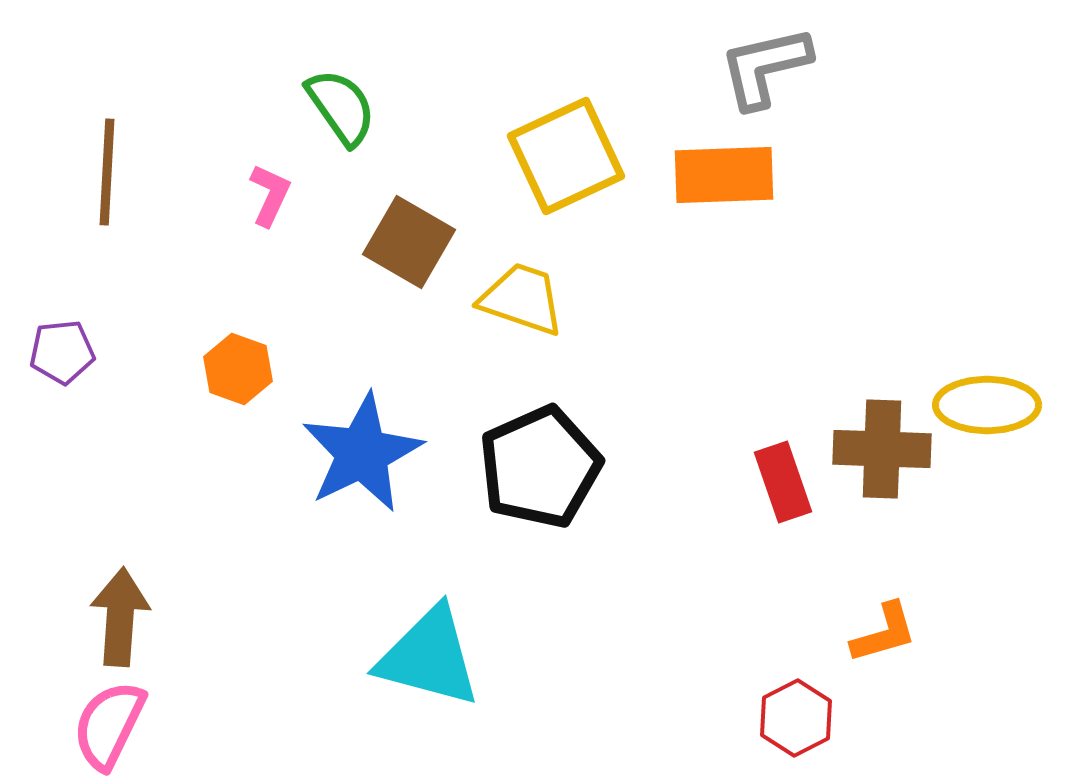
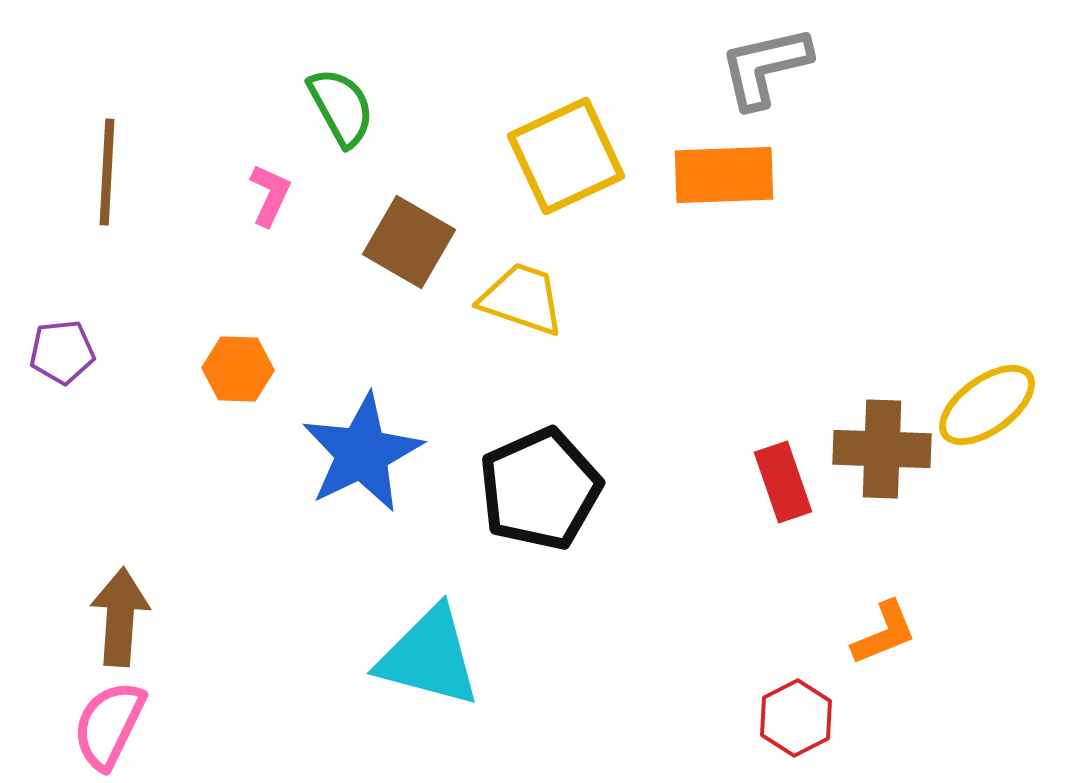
green semicircle: rotated 6 degrees clockwise
orange hexagon: rotated 18 degrees counterclockwise
yellow ellipse: rotated 36 degrees counterclockwise
black pentagon: moved 22 px down
orange L-shape: rotated 6 degrees counterclockwise
